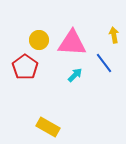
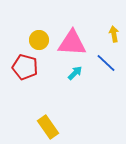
yellow arrow: moved 1 px up
blue line: moved 2 px right; rotated 10 degrees counterclockwise
red pentagon: rotated 20 degrees counterclockwise
cyan arrow: moved 2 px up
yellow rectangle: rotated 25 degrees clockwise
